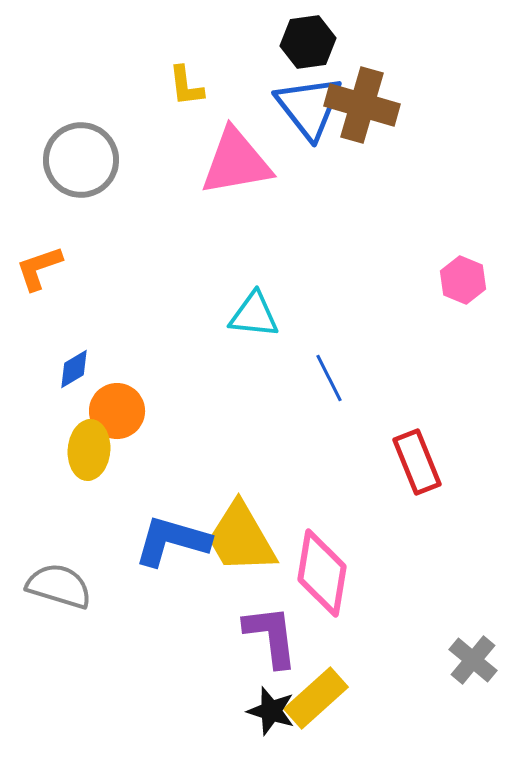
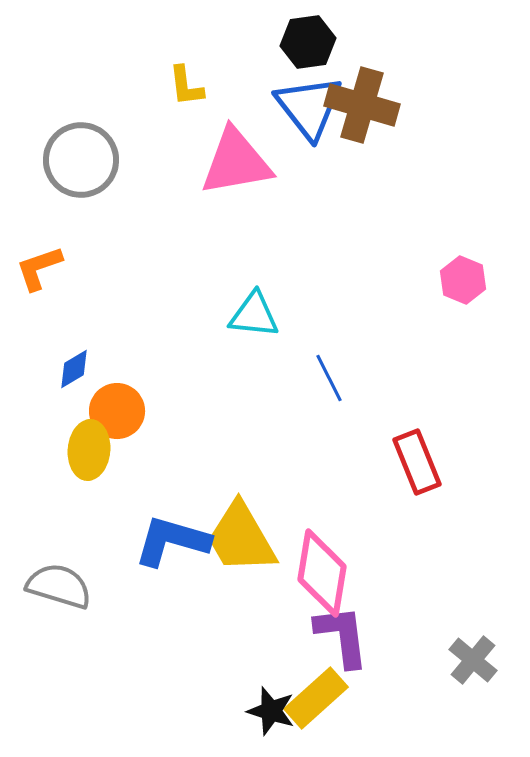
purple L-shape: moved 71 px right
